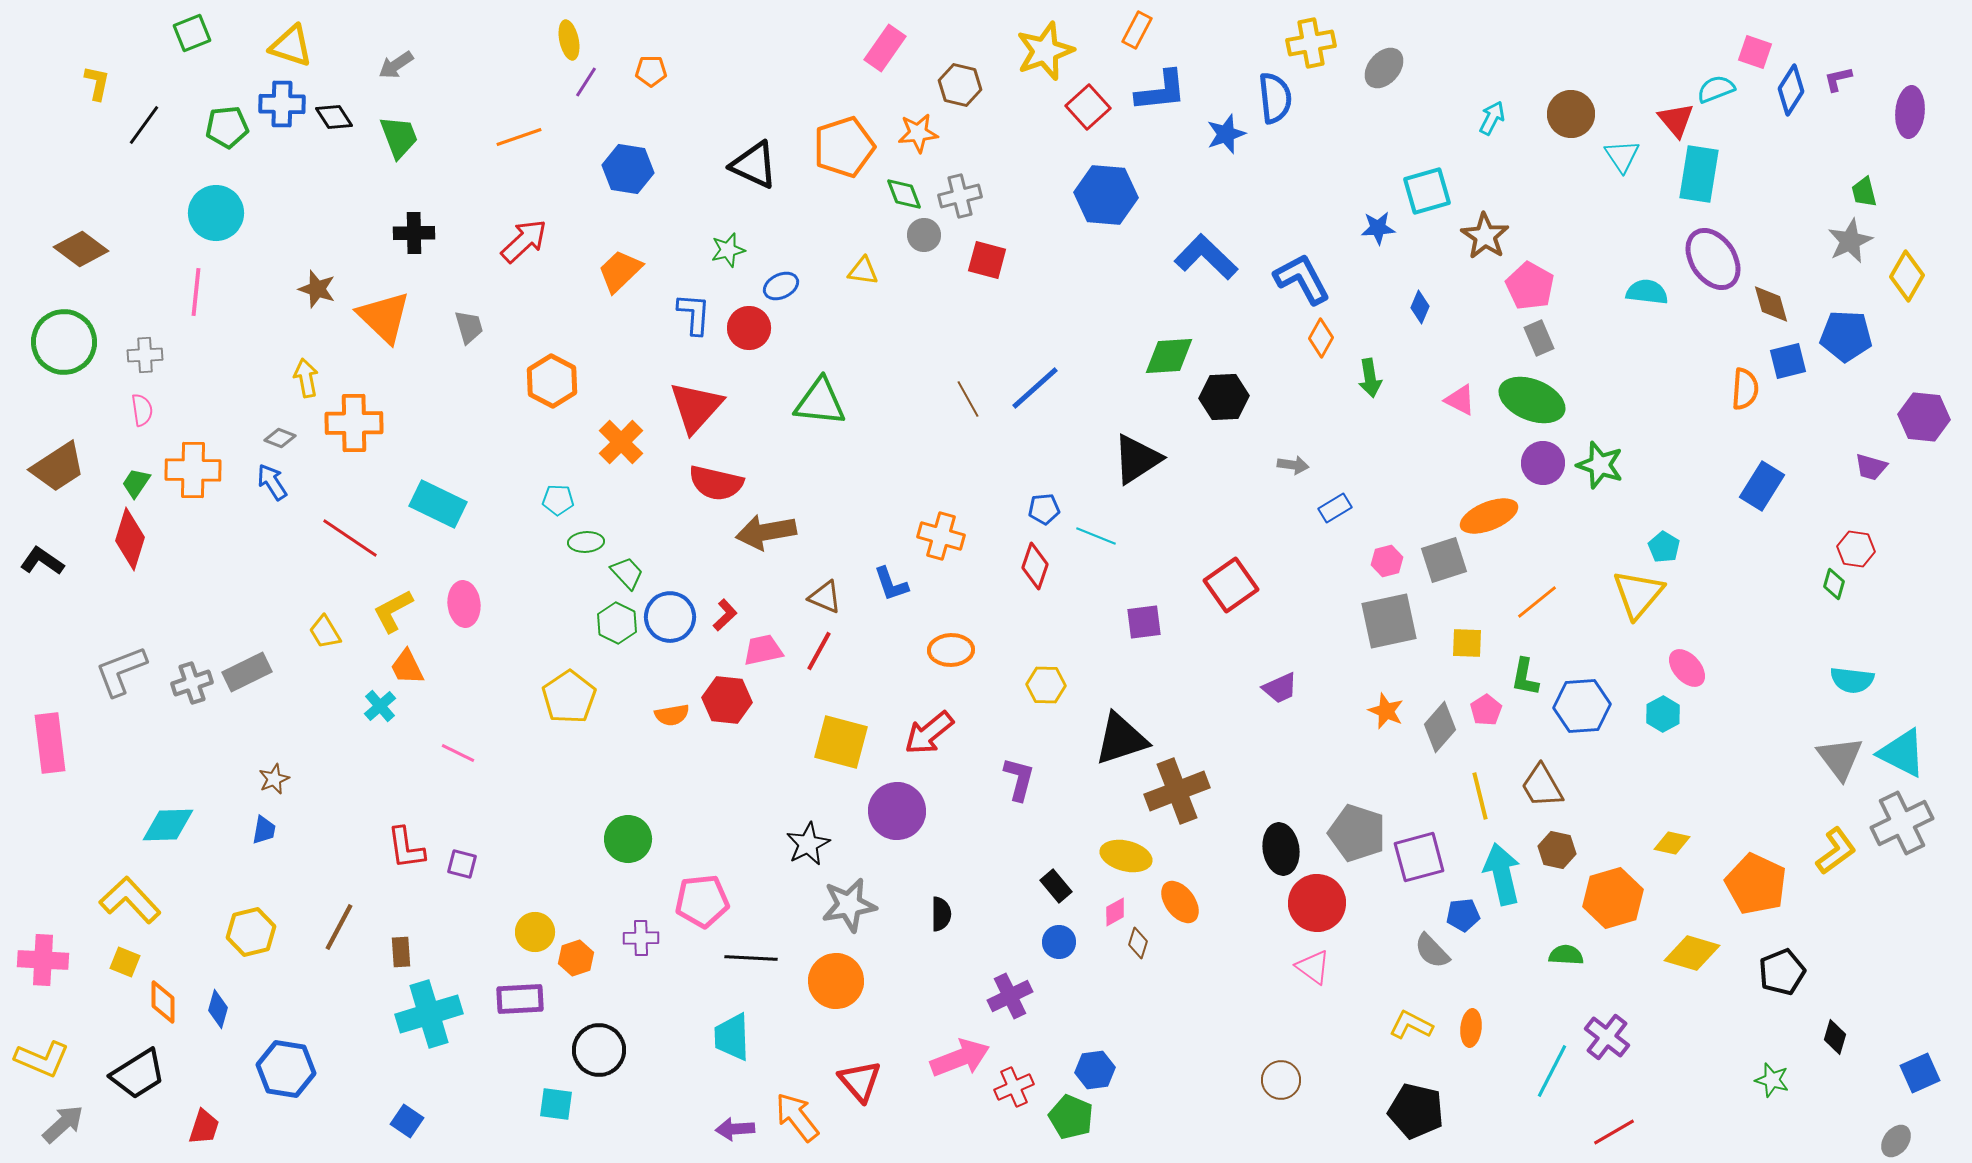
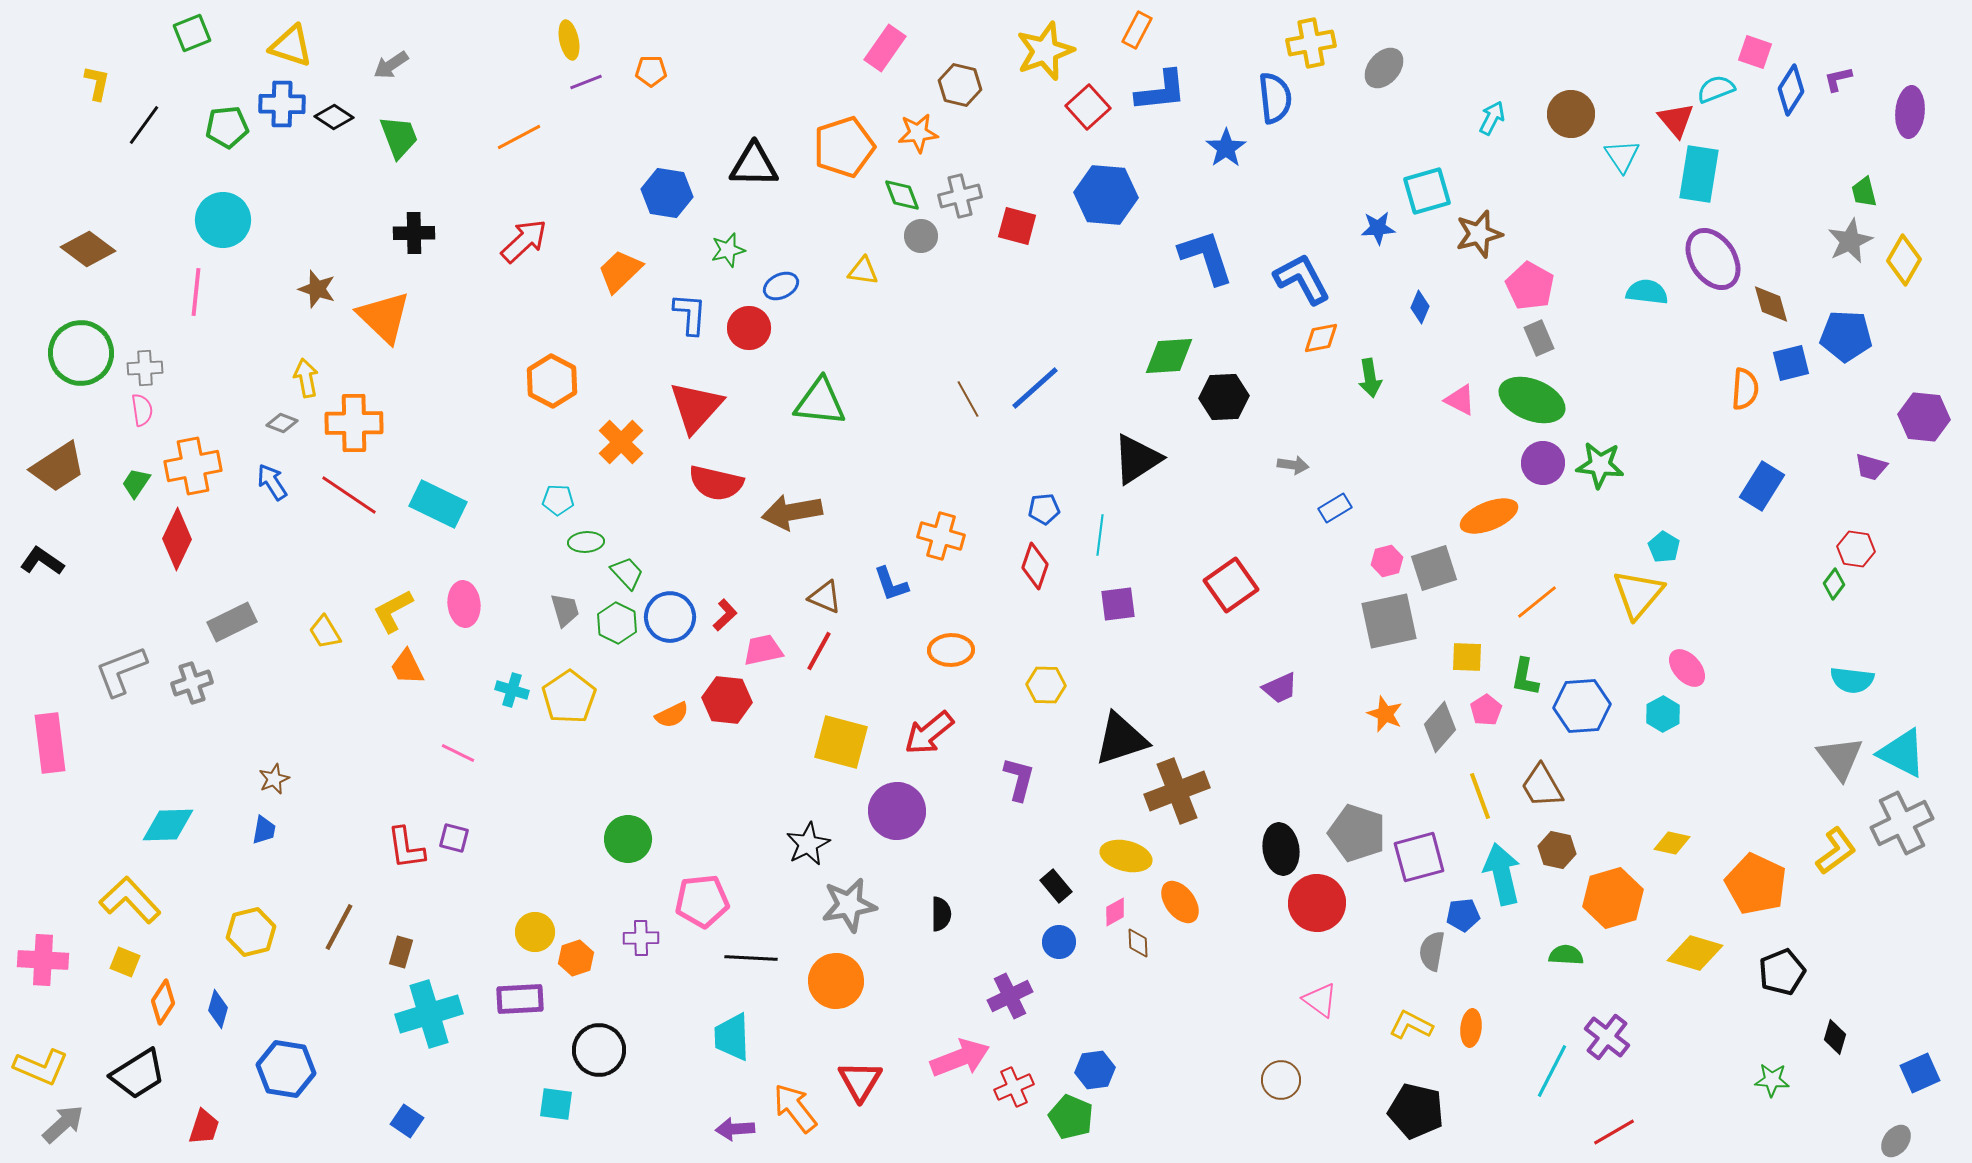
gray arrow at (396, 65): moved 5 px left
purple line at (586, 82): rotated 36 degrees clockwise
black diamond at (334, 117): rotated 24 degrees counterclockwise
blue star at (1226, 134): moved 14 px down; rotated 15 degrees counterclockwise
orange line at (519, 137): rotated 9 degrees counterclockwise
black triangle at (754, 165): rotated 24 degrees counterclockwise
blue hexagon at (628, 169): moved 39 px right, 24 px down
green diamond at (904, 194): moved 2 px left, 1 px down
cyan circle at (216, 213): moved 7 px right, 7 px down
gray circle at (924, 235): moved 3 px left, 1 px down
brown star at (1485, 236): moved 6 px left, 2 px up; rotated 24 degrees clockwise
brown diamond at (81, 249): moved 7 px right
blue L-shape at (1206, 257): rotated 28 degrees clockwise
red square at (987, 260): moved 30 px right, 34 px up
yellow diamond at (1907, 276): moved 3 px left, 16 px up
blue L-shape at (694, 314): moved 4 px left
gray trapezoid at (469, 327): moved 96 px right, 283 px down
orange diamond at (1321, 338): rotated 51 degrees clockwise
green circle at (64, 342): moved 17 px right, 11 px down
gray cross at (145, 355): moved 13 px down
blue square at (1788, 361): moved 3 px right, 2 px down
gray diamond at (280, 438): moved 2 px right, 15 px up
green star at (1600, 465): rotated 12 degrees counterclockwise
orange cross at (193, 470): moved 4 px up; rotated 12 degrees counterclockwise
brown arrow at (766, 532): moved 26 px right, 20 px up
cyan line at (1096, 536): moved 4 px right, 1 px up; rotated 75 degrees clockwise
red line at (350, 538): moved 1 px left, 43 px up
red diamond at (130, 539): moved 47 px right; rotated 8 degrees clockwise
gray square at (1444, 560): moved 10 px left, 8 px down
green diamond at (1834, 584): rotated 20 degrees clockwise
purple square at (1144, 622): moved 26 px left, 18 px up
yellow square at (1467, 643): moved 14 px down
gray rectangle at (247, 672): moved 15 px left, 50 px up
cyan cross at (380, 706): moved 132 px right, 16 px up; rotated 32 degrees counterclockwise
orange star at (1386, 711): moved 1 px left, 3 px down
orange semicircle at (672, 715): rotated 16 degrees counterclockwise
yellow line at (1480, 796): rotated 6 degrees counterclockwise
purple square at (462, 864): moved 8 px left, 26 px up
brown diamond at (1138, 943): rotated 20 degrees counterclockwise
gray semicircle at (1432, 951): rotated 54 degrees clockwise
brown rectangle at (401, 952): rotated 20 degrees clockwise
yellow diamond at (1692, 953): moved 3 px right
pink triangle at (1313, 967): moved 7 px right, 33 px down
orange diamond at (163, 1002): rotated 33 degrees clockwise
yellow L-shape at (42, 1059): moved 1 px left, 8 px down
green star at (1772, 1080): rotated 12 degrees counterclockwise
red triangle at (860, 1081): rotated 12 degrees clockwise
orange arrow at (797, 1117): moved 2 px left, 9 px up
